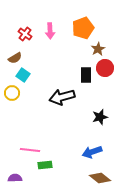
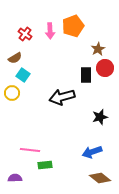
orange pentagon: moved 10 px left, 2 px up
